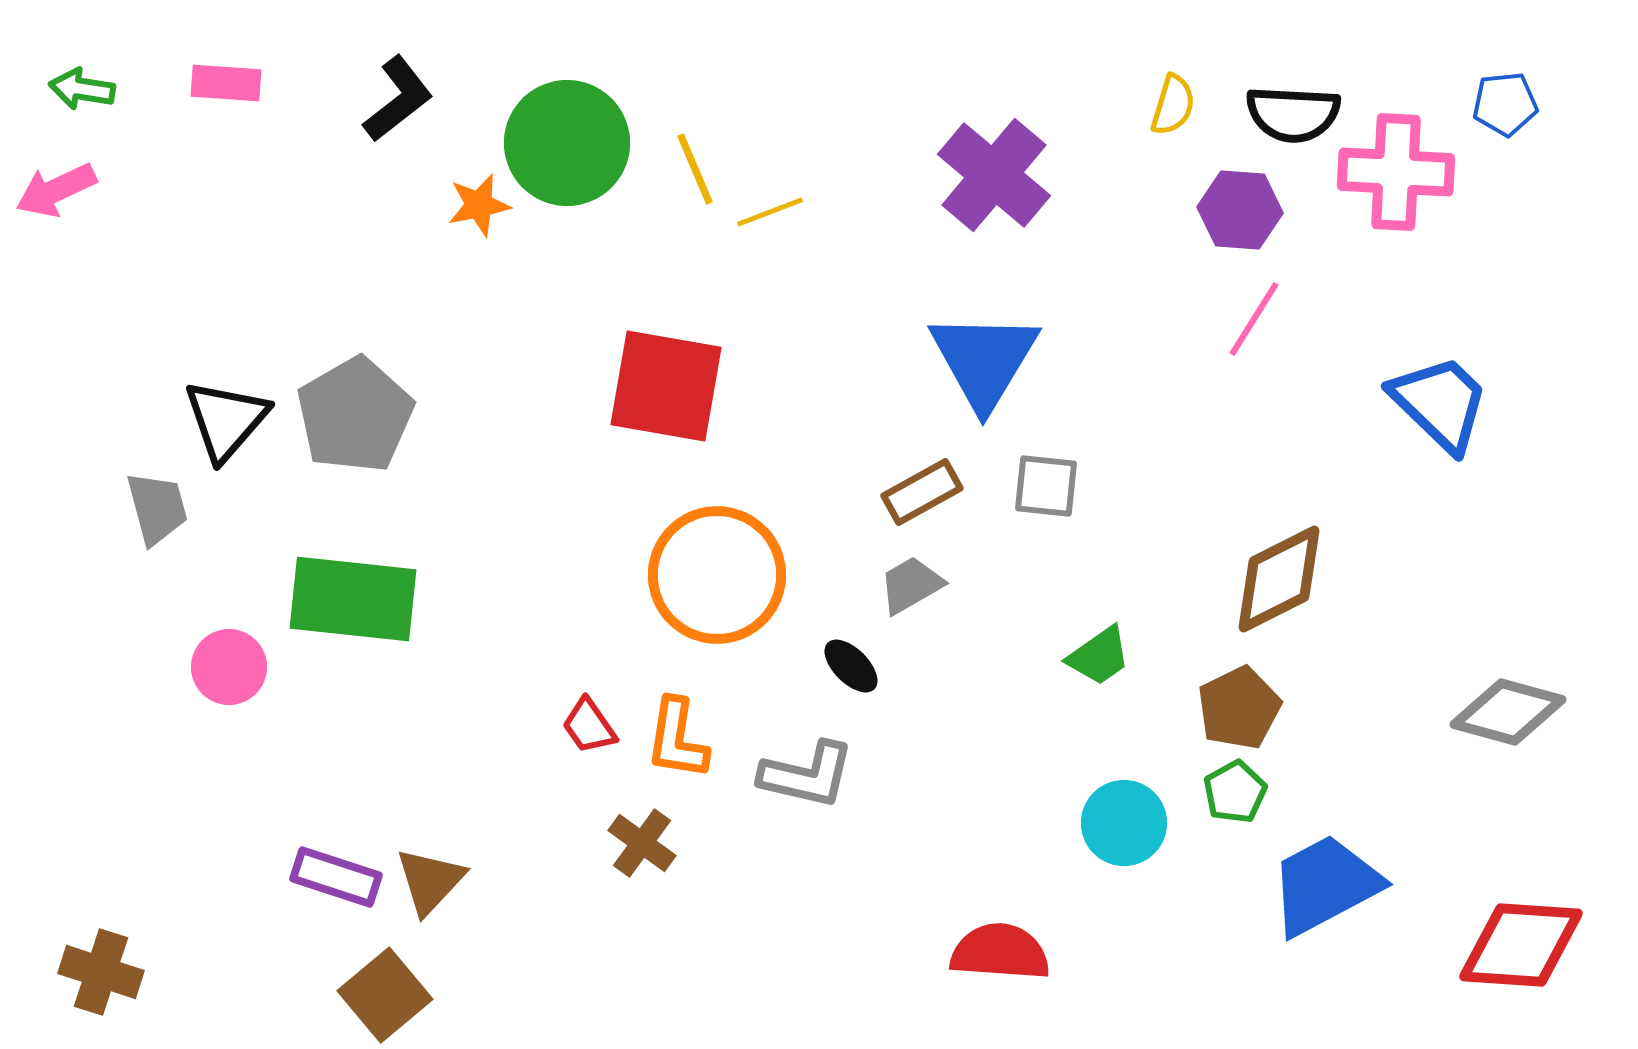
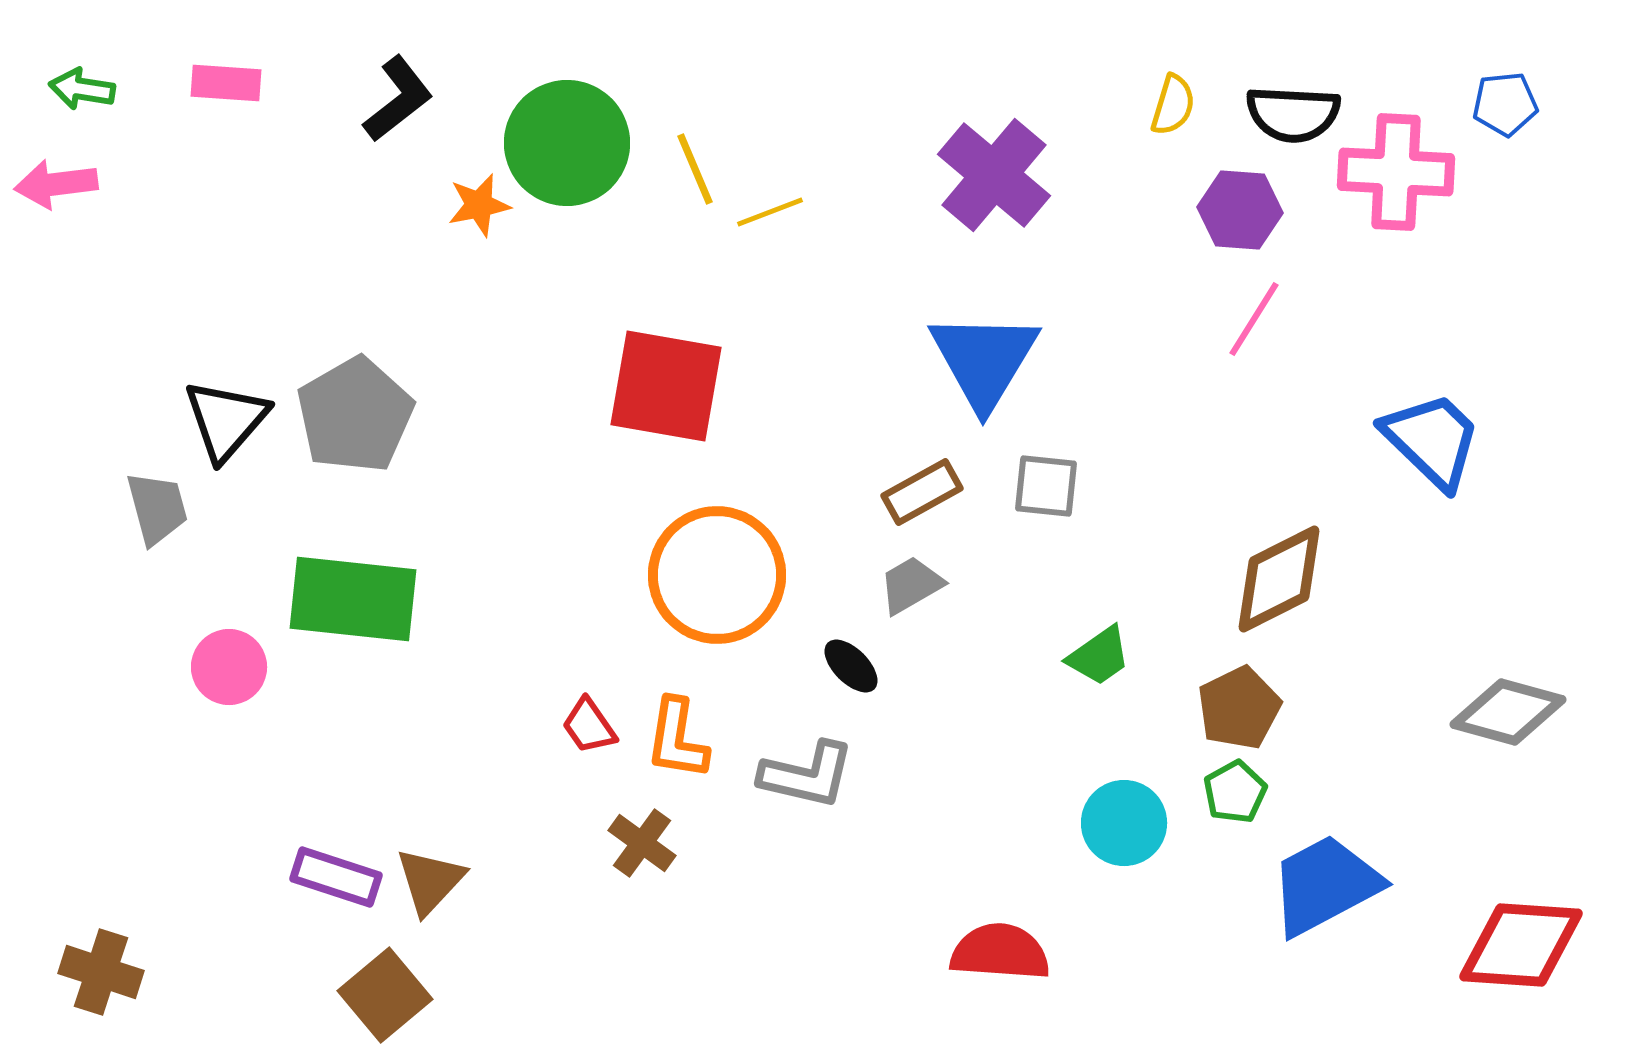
pink arrow at (56, 190): moved 6 px up; rotated 18 degrees clockwise
blue trapezoid at (1440, 403): moved 8 px left, 37 px down
